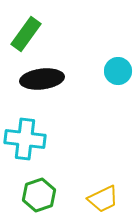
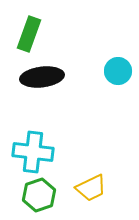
green rectangle: moved 3 px right; rotated 16 degrees counterclockwise
black ellipse: moved 2 px up
cyan cross: moved 8 px right, 13 px down
yellow trapezoid: moved 12 px left, 11 px up
